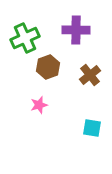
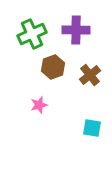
green cross: moved 7 px right, 4 px up
brown hexagon: moved 5 px right
